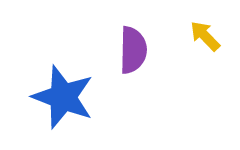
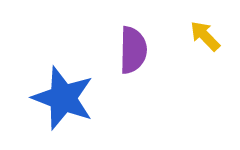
blue star: moved 1 px down
